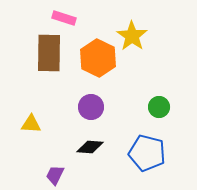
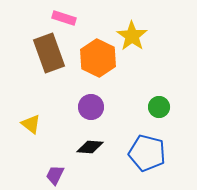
brown rectangle: rotated 21 degrees counterclockwise
yellow triangle: rotated 35 degrees clockwise
